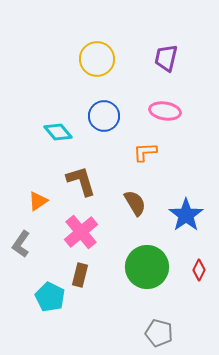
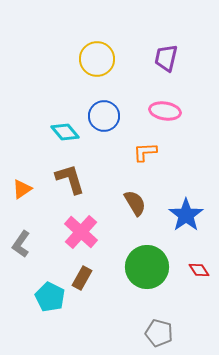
cyan diamond: moved 7 px right
brown L-shape: moved 11 px left, 2 px up
orange triangle: moved 16 px left, 12 px up
pink cross: rotated 8 degrees counterclockwise
red diamond: rotated 60 degrees counterclockwise
brown rectangle: moved 2 px right, 3 px down; rotated 15 degrees clockwise
